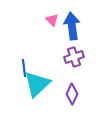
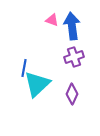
pink triangle: rotated 24 degrees counterclockwise
blue line: rotated 18 degrees clockwise
